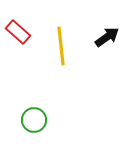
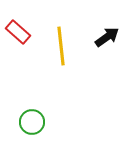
green circle: moved 2 px left, 2 px down
